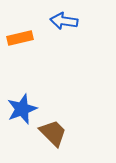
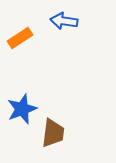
orange rectangle: rotated 20 degrees counterclockwise
brown trapezoid: rotated 52 degrees clockwise
